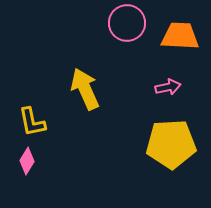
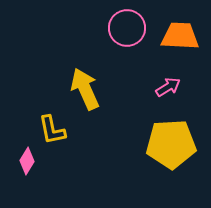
pink circle: moved 5 px down
pink arrow: rotated 20 degrees counterclockwise
yellow L-shape: moved 20 px right, 8 px down
